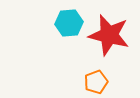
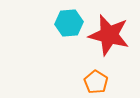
orange pentagon: rotated 20 degrees counterclockwise
